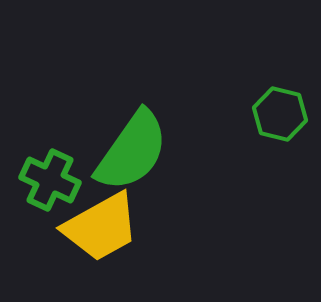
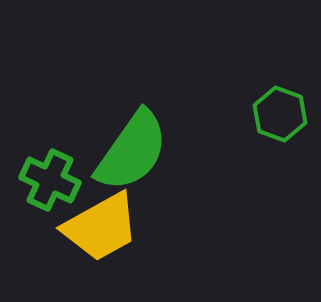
green hexagon: rotated 6 degrees clockwise
